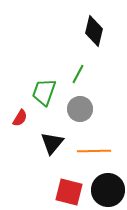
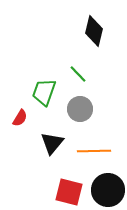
green line: rotated 72 degrees counterclockwise
